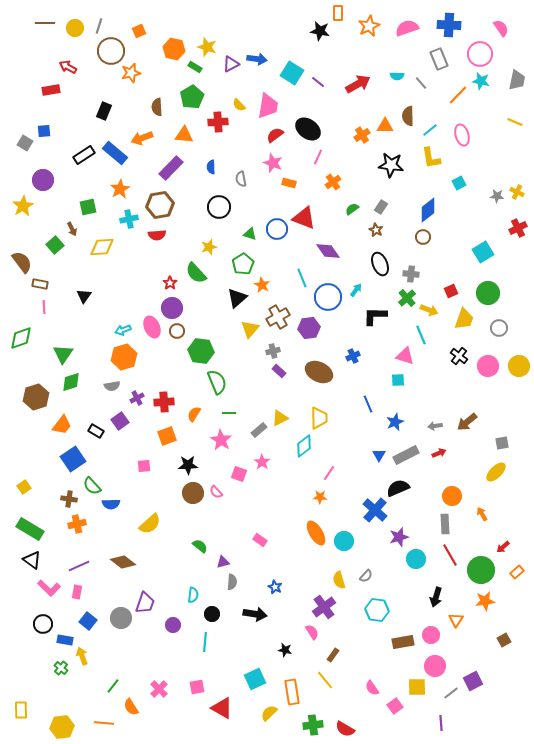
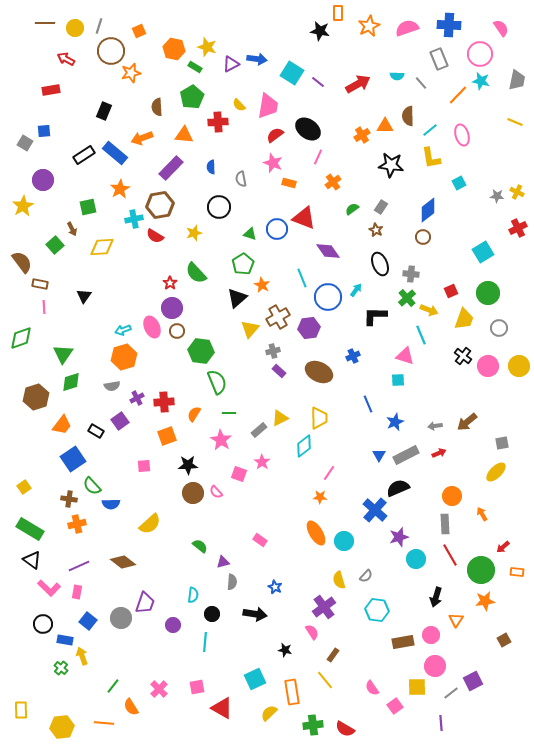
red arrow at (68, 67): moved 2 px left, 8 px up
cyan cross at (129, 219): moved 5 px right
red semicircle at (157, 235): moved 2 px left, 1 px down; rotated 36 degrees clockwise
yellow star at (209, 247): moved 15 px left, 14 px up
black cross at (459, 356): moved 4 px right
orange rectangle at (517, 572): rotated 48 degrees clockwise
